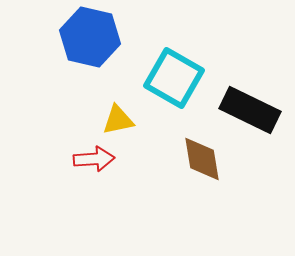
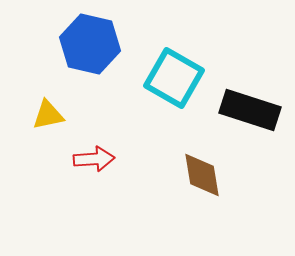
blue hexagon: moved 7 px down
black rectangle: rotated 8 degrees counterclockwise
yellow triangle: moved 70 px left, 5 px up
brown diamond: moved 16 px down
